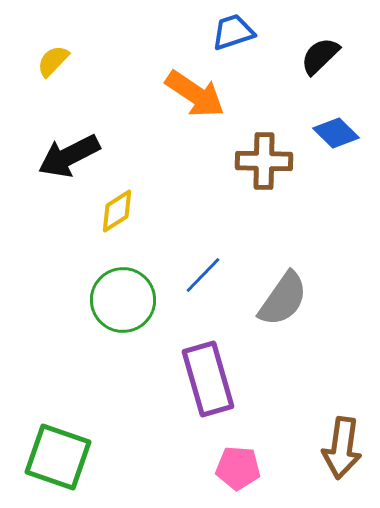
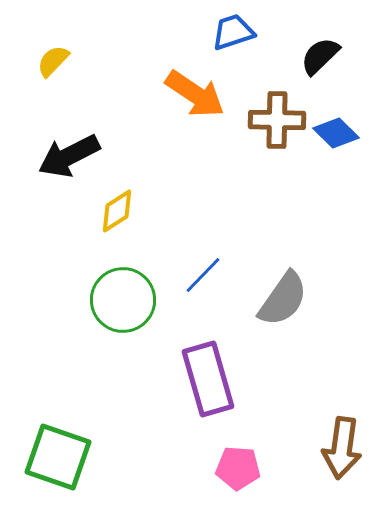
brown cross: moved 13 px right, 41 px up
